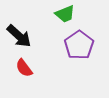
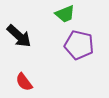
purple pentagon: rotated 24 degrees counterclockwise
red semicircle: moved 14 px down
